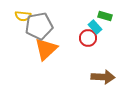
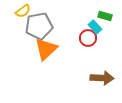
yellow semicircle: moved 5 px up; rotated 42 degrees counterclockwise
brown arrow: moved 1 px left, 1 px down
